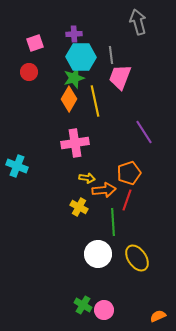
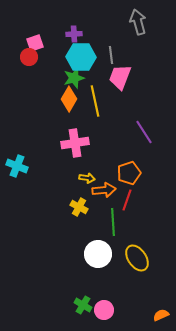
red circle: moved 15 px up
orange semicircle: moved 3 px right, 1 px up
